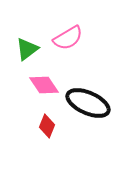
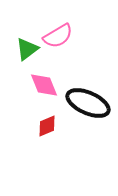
pink semicircle: moved 10 px left, 2 px up
pink diamond: rotated 12 degrees clockwise
red diamond: rotated 45 degrees clockwise
